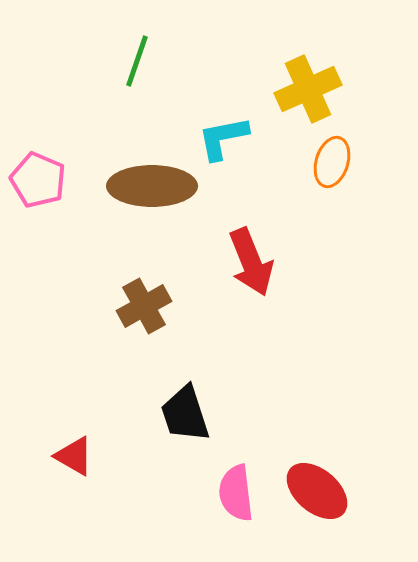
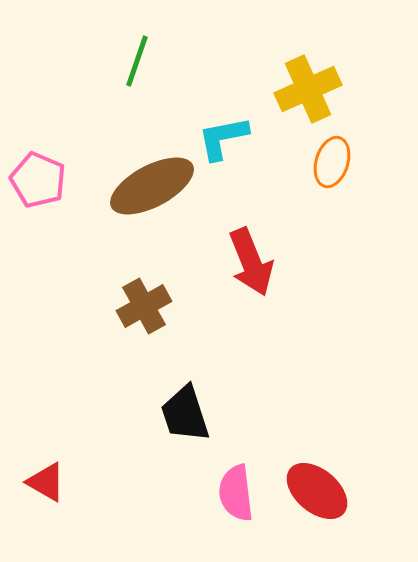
brown ellipse: rotated 28 degrees counterclockwise
red triangle: moved 28 px left, 26 px down
